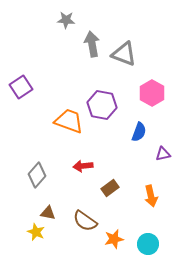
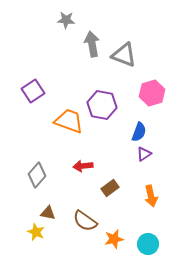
gray triangle: moved 1 px down
purple square: moved 12 px right, 4 px down
pink hexagon: rotated 15 degrees clockwise
purple triangle: moved 19 px left; rotated 21 degrees counterclockwise
